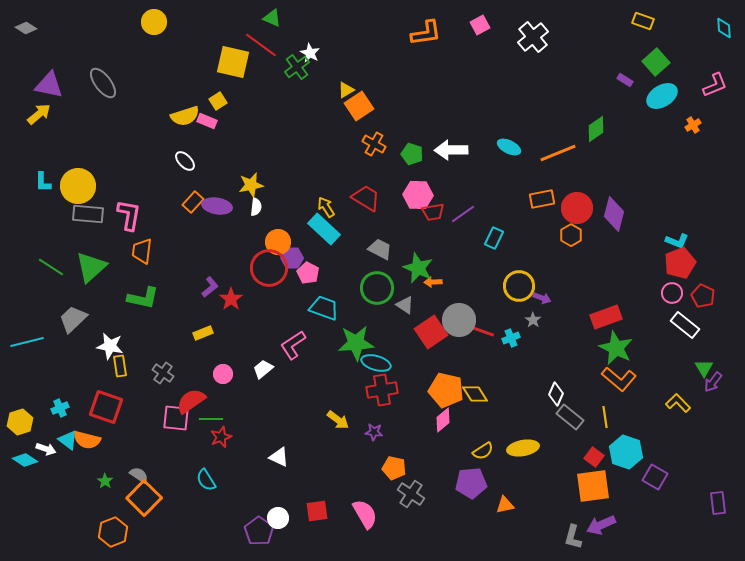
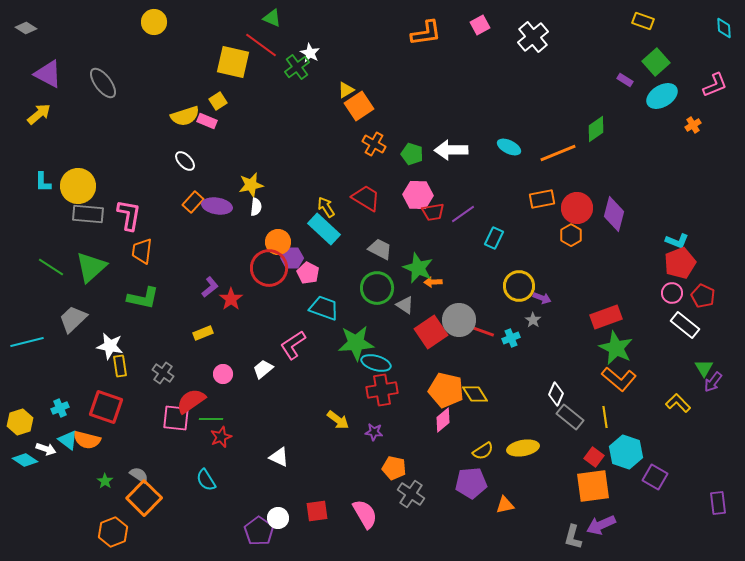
purple triangle at (49, 85): moved 1 px left, 11 px up; rotated 16 degrees clockwise
